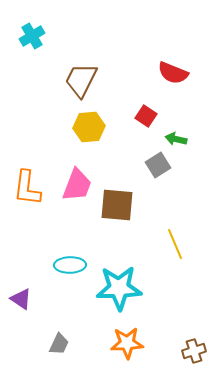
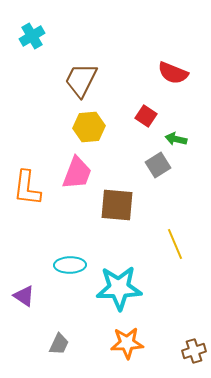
pink trapezoid: moved 12 px up
purple triangle: moved 3 px right, 3 px up
